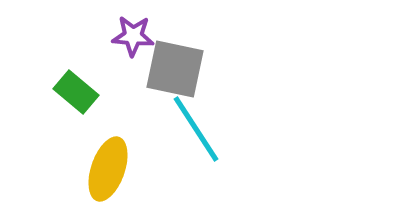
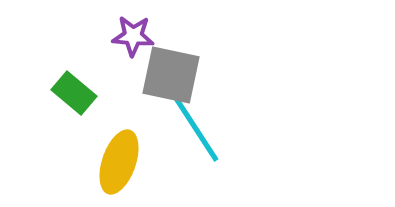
gray square: moved 4 px left, 6 px down
green rectangle: moved 2 px left, 1 px down
yellow ellipse: moved 11 px right, 7 px up
